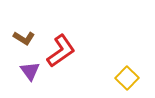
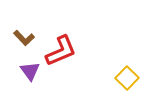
brown L-shape: rotated 15 degrees clockwise
red L-shape: rotated 12 degrees clockwise
